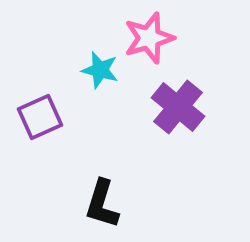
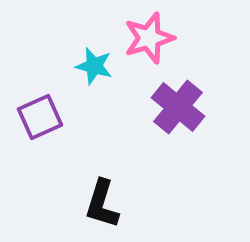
cyan star: moved 6 px left, 4 px up
